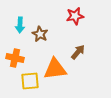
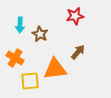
orange cross: rotated 18 degrees clockwise
